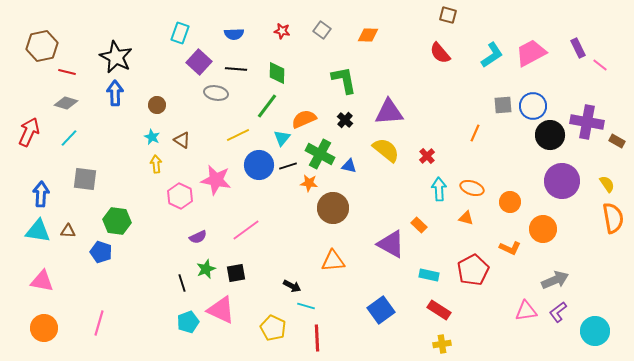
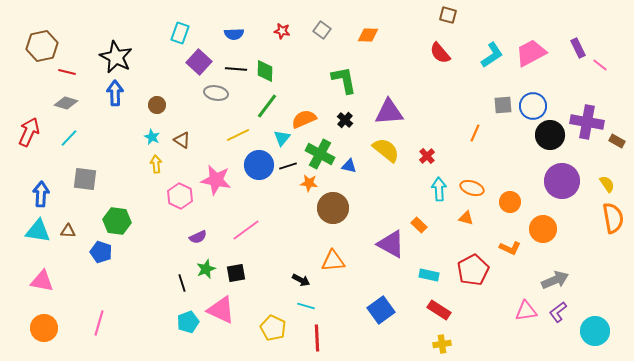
green diamond at (277, 73): moved 12 px left, 2 px up
black arrow at (292, 286): moved 9 px right, 6 px up
